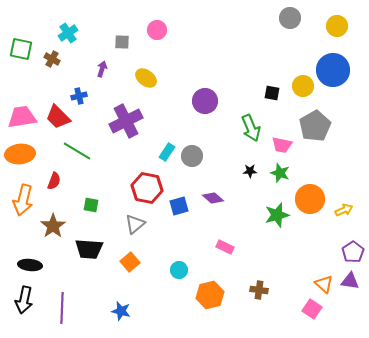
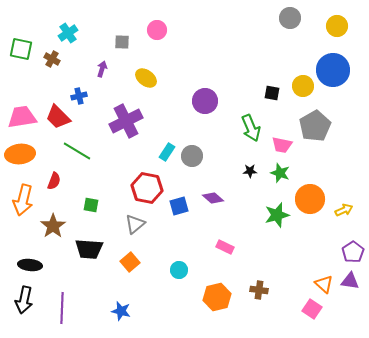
orange hexagon at (210, 295): moved 7 px right, 2 px down
